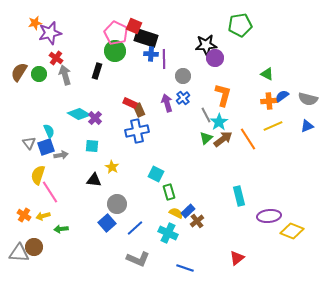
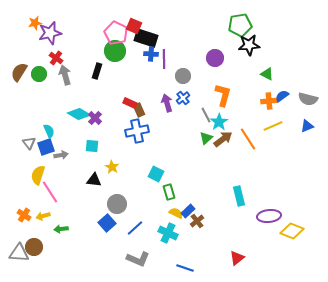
black star at (206, 45): moved 43 px right
